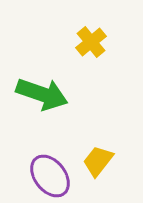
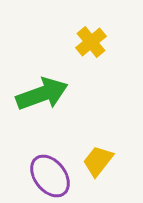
green arrow: rotated 39 degrees counterclockwise
